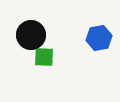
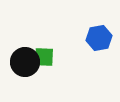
black circle: moved 6 px left, 27 px down
